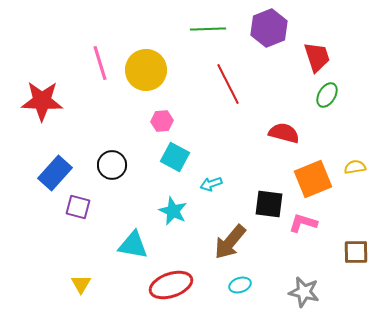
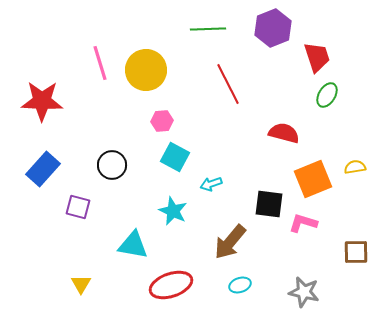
purple hexagon: moved 4 px right
blue rectangle: moved 12 px left, 4 px up
